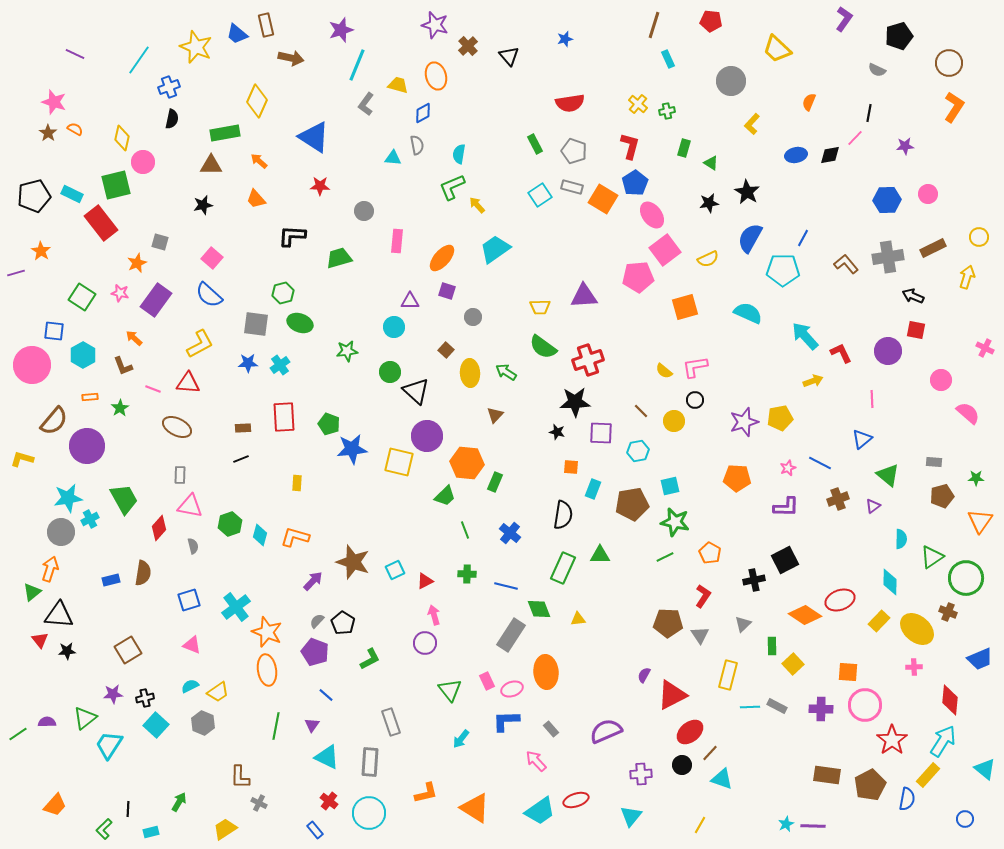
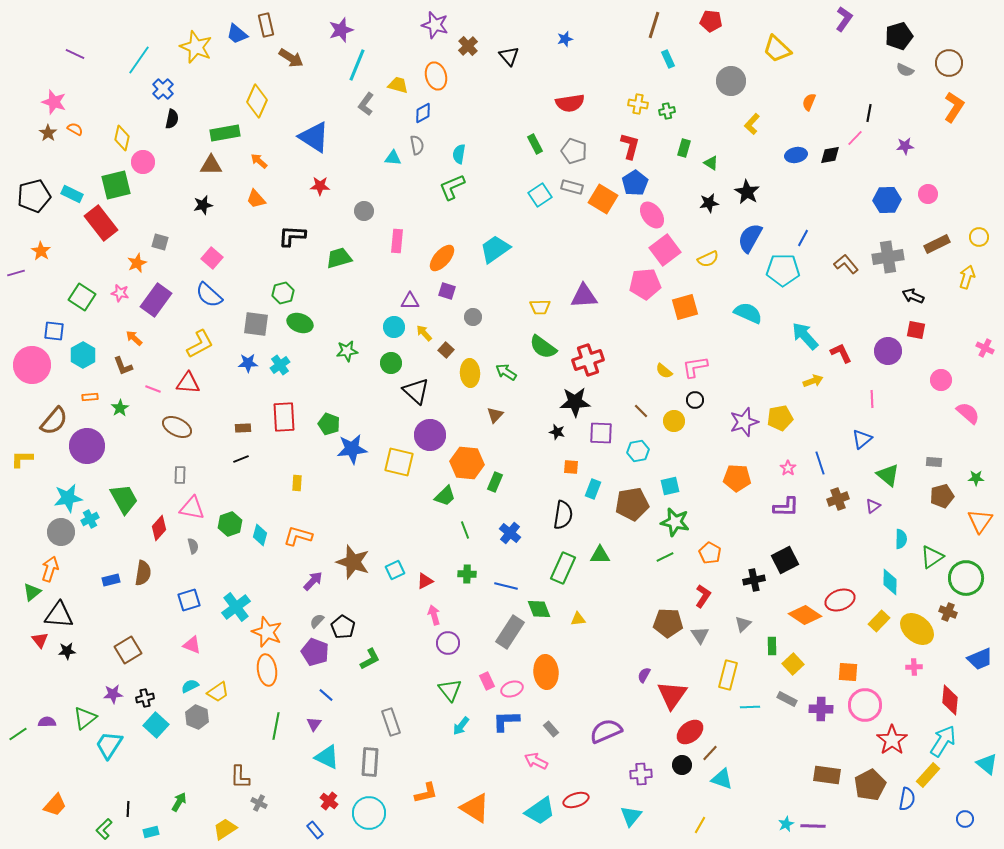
brown arrow at (291, 58): rotated 20 degrees clockwise
gray semicircle at (877, 70): moved 28 px right
blue cross at (169, 87): moved 6 px left, 2 px down; rotated 25 degrees counterclockwise
yellow cross at (638, 104): rotated 30 degrees counterclockwise
yellow arrow at (477, 205): moved 53 px left, 128 px down
brown rectangle at (933, 248): moved 4 px right, 4 px up
pink pentagon at (638, 277): moved 7 px right, 7 px down
green circle at (390, 372): moved 1 px right, 9 px up
purple circle at (427, 436): moved 3 px right, 1 px up
yellow L-shape at (22, 459): rotated 15 degrees counterclockwise
blue line at (820, 463): rotated 45 degrees clockwise
pink star at (788, 468): rotated 14 degrees counterclockwise
pink triangle at (190, 506): moved 2 px right, 2 px down
orange L-shape at (295, 537): moved 3 px right, 1 px up
black pentagon at (343, 623): moved 4 px down
gray rectangle at (511, 635): moved 1 px left, 3 px up
purple circle at (425, 643): moved 23 px right
red triangle at (672, 695): rotated 28 degrees counterclockwise
gray rectangle at (777, 706): moved 10 px right, 7 px up
gray hexagon at (203, 723): moved 6 px left, 6 px up
purple triangle at (312, 725): moved 2 px right, 1 px up
cyan arrow at (461, 739): moved 13 px up
pink arrow at (536, 761): rotated 20 degrees counterclockwise
cyan triangle at (985, 769): moved 2 px right, 5 px up
